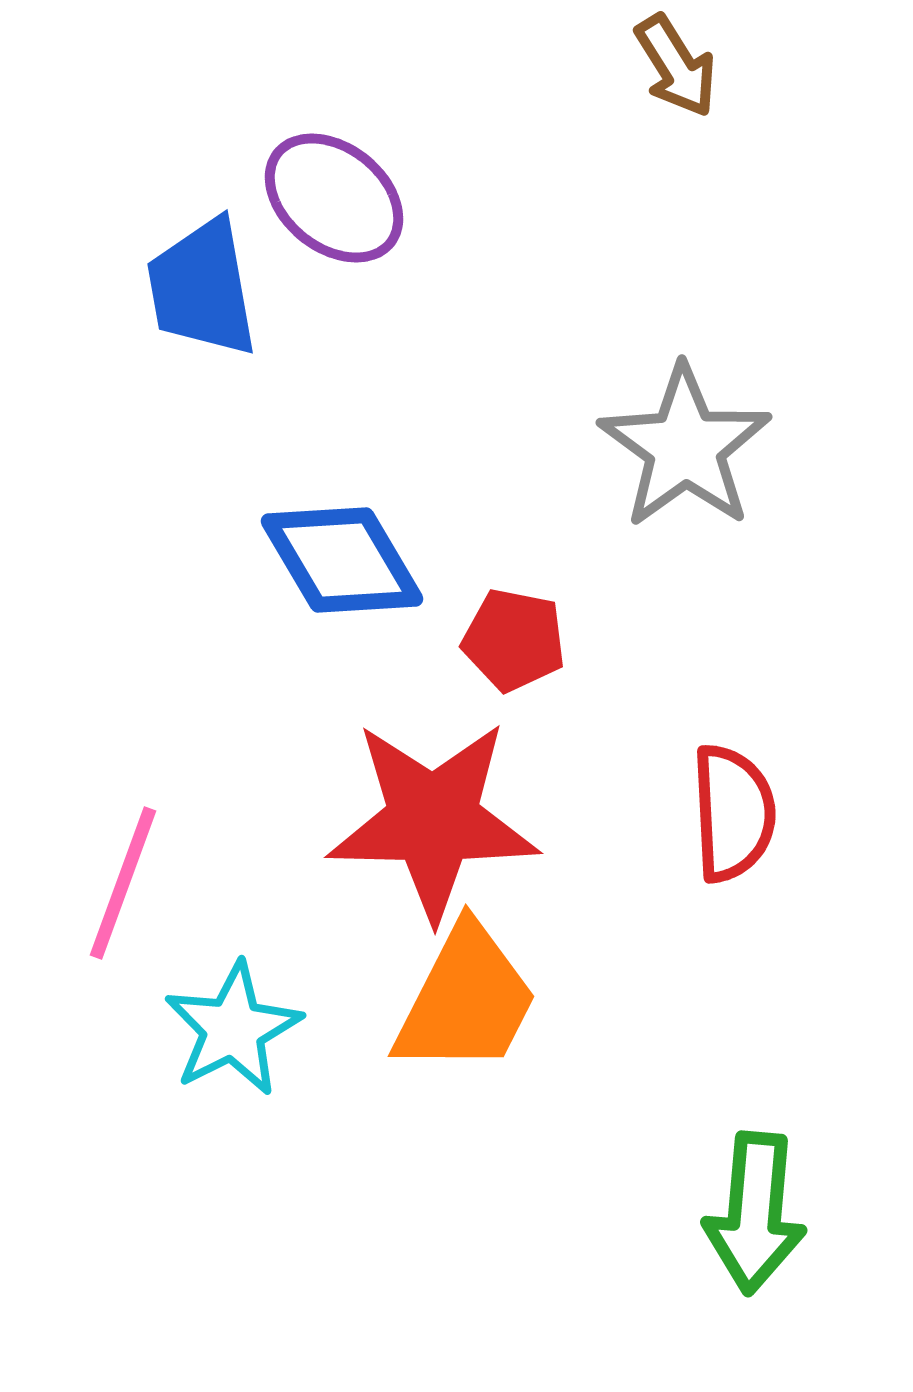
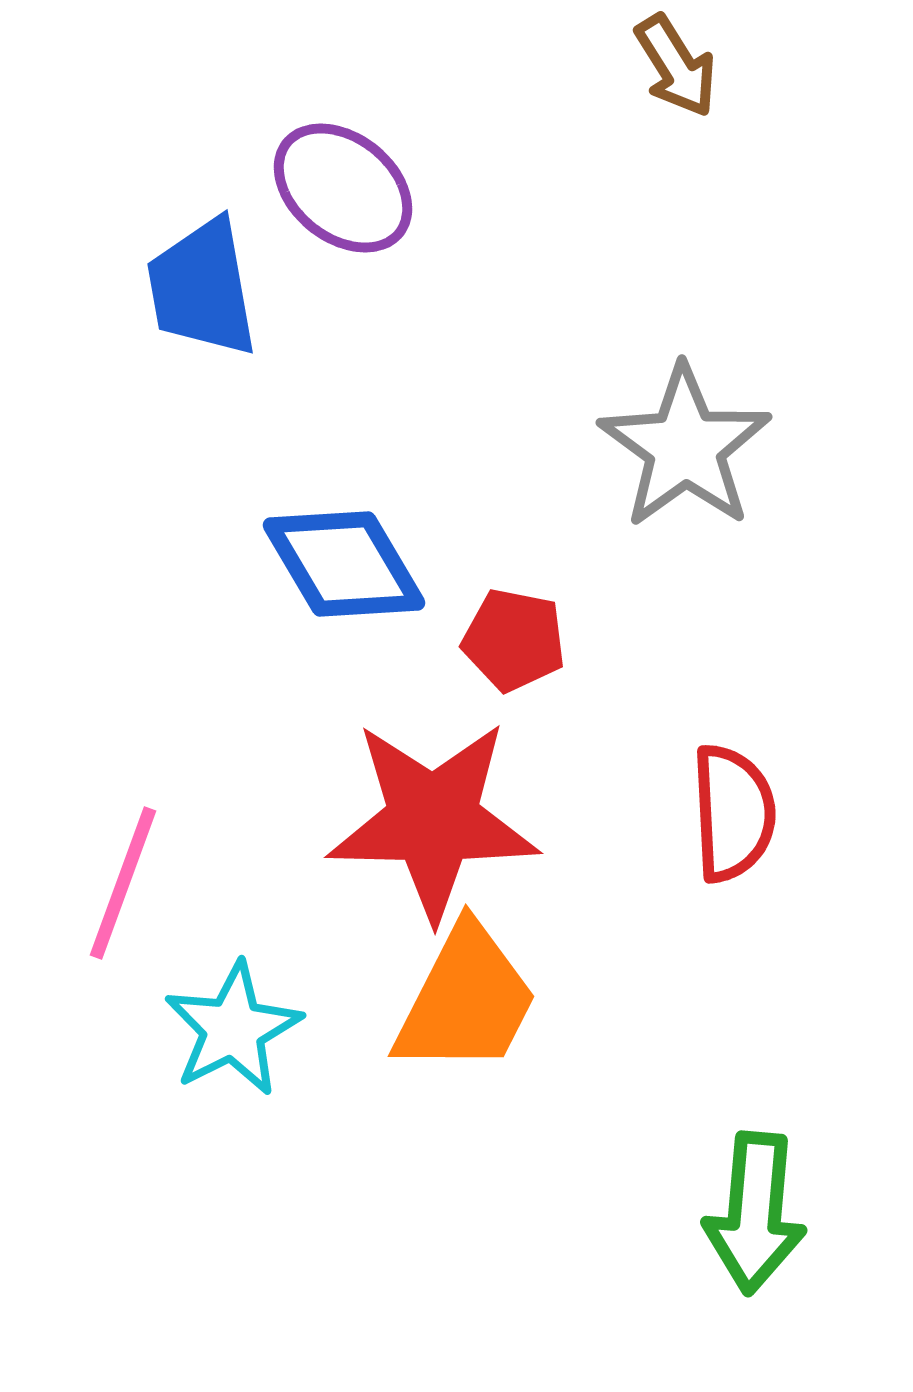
purple ellipse: moved 9 px right, 10 px up
blue diamond: moved 2 px right, 4 px down
